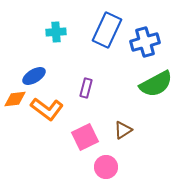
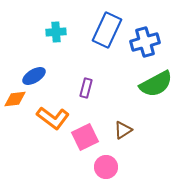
orange L-shape: moved 6 px right, 9 px down
